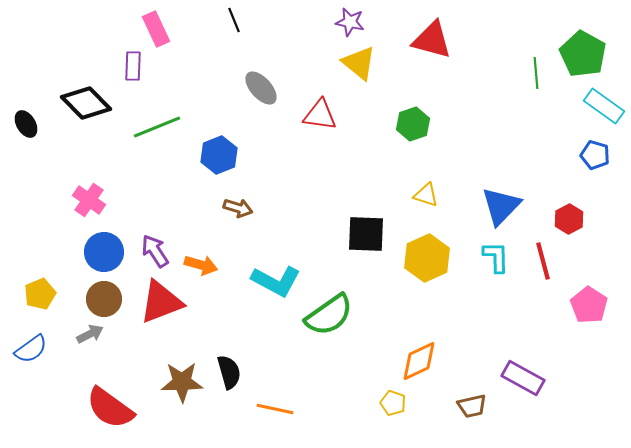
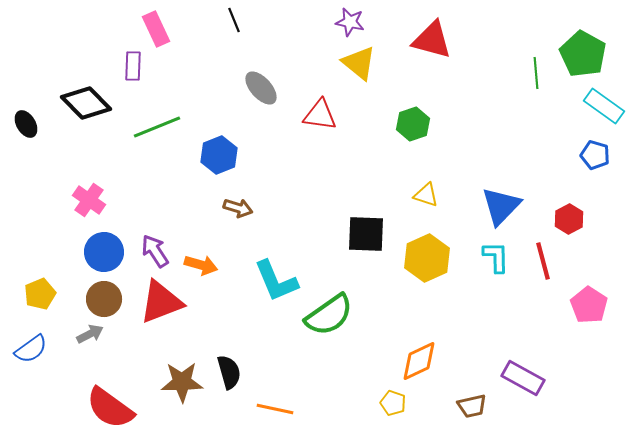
cyan L-shape at (276, 281): rotated 39 degrees clockwise
